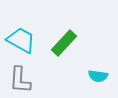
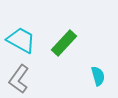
cyan semicircle: rotated 114 degrees counterclockwise
gray L-shape: moved 1 px left, 1 px up; rotated 32 degrees clockwise
